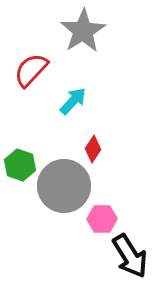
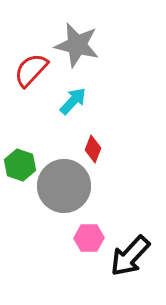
gray star: moved 6 px left, 14 px down; rotated 27 degrees counterclockwise
red diamond: rotated 12 degrees counterclockwise
pink hexagon: moved 13 px left, 19 px down
black arrow: rotated 75 degrees clockwise
